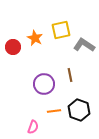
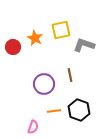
gray L-shape: rotated 15 degrees counterclockwise
